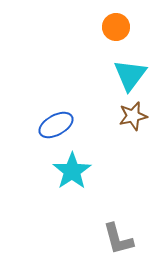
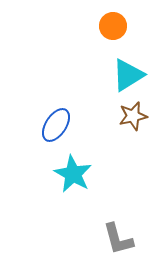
orange circle: moved 3 px left, 1 px up
cyan triangle: moved 2 px left; rotated 21 degrees clockwise
blue ellipse: rotated 28 degrees counterclockwise
cyan star: moved 1 px right, 3 px down; rotated 9 degrees counterclockwise
